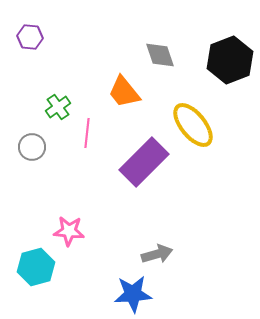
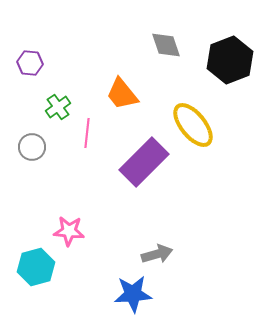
purple hexagon: moved 26 px down
gray diamond: moved 6 px right, 10 px up
orange trapezoid: moved 2 px left, 2 px down
